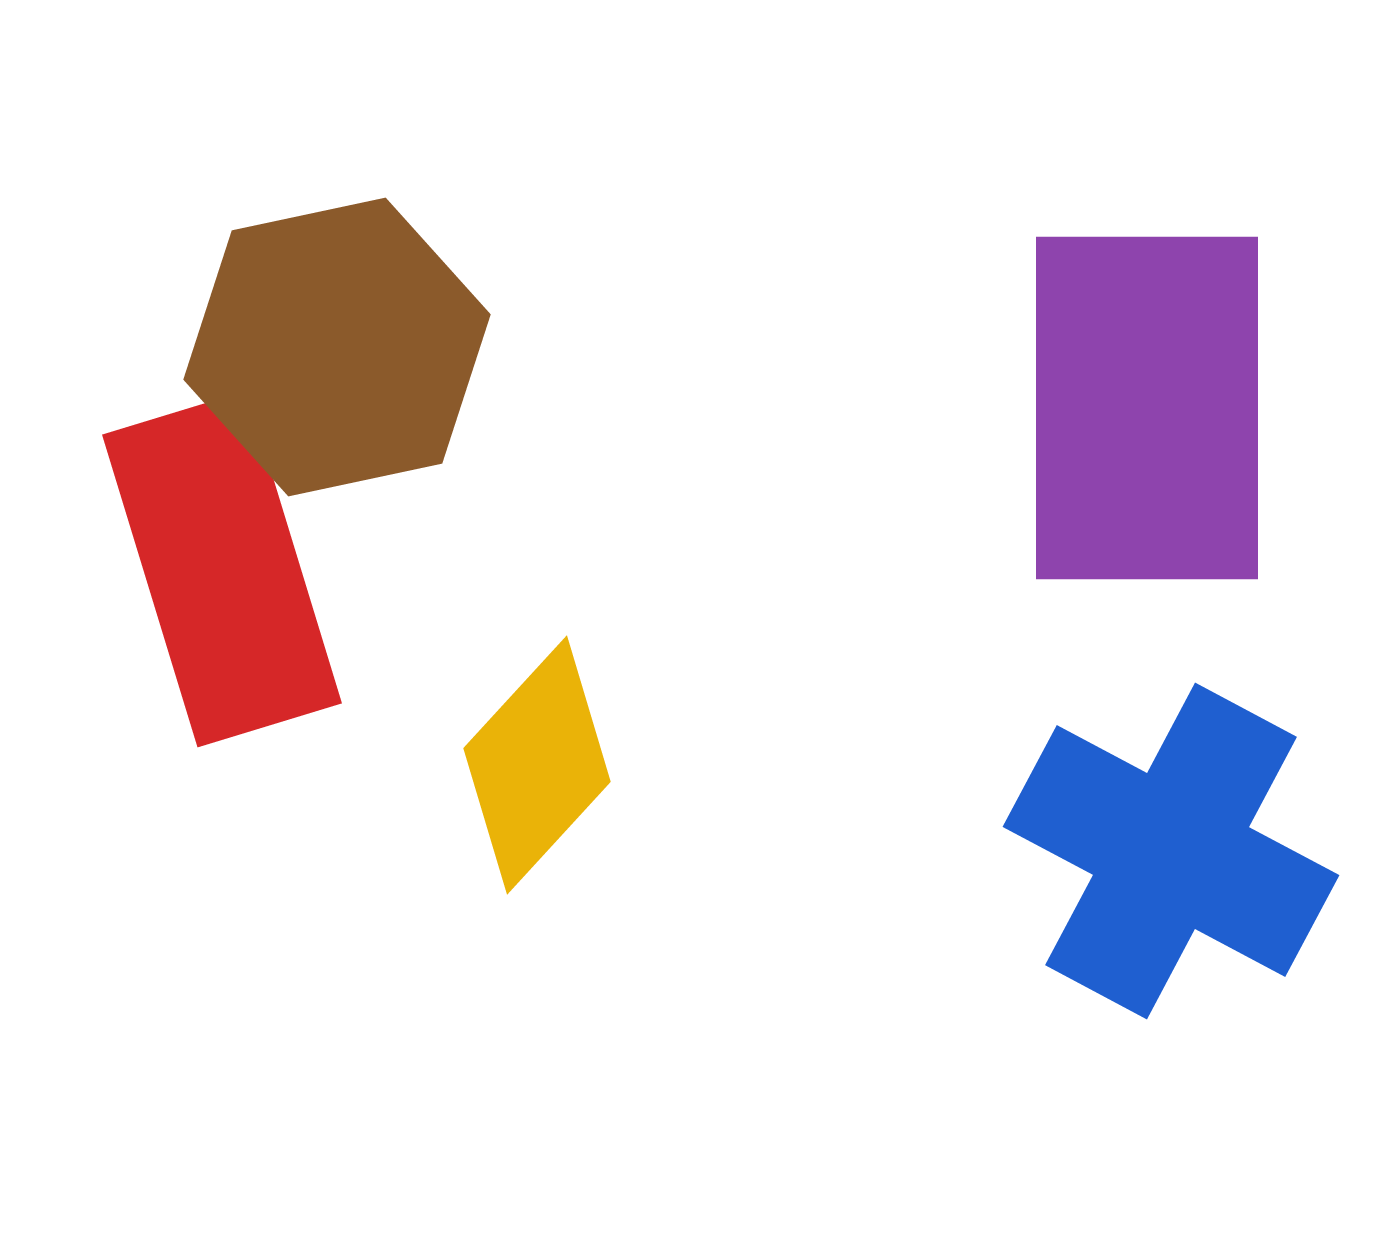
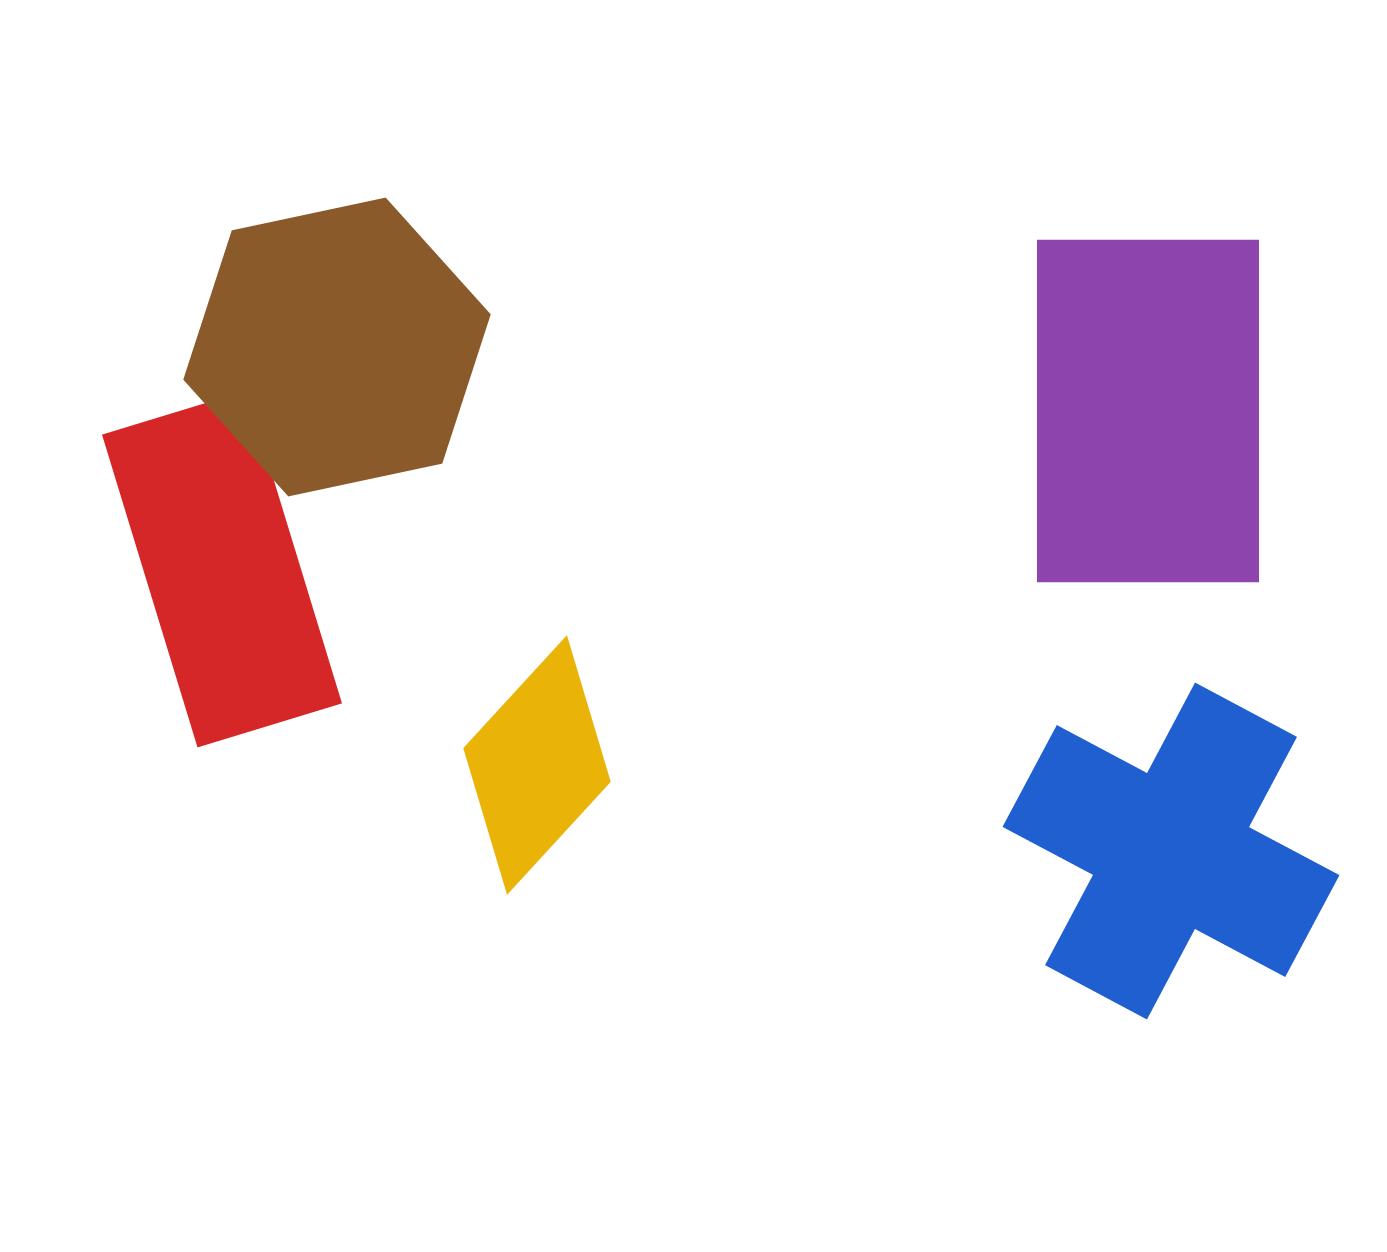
purple rectangle: moved 1 px right, 3 px down
